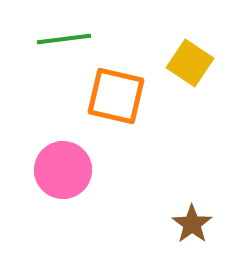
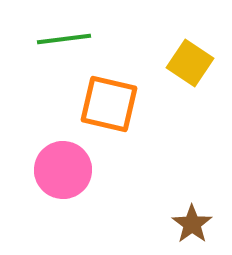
orange square: moved 7 px left, 8 px down
